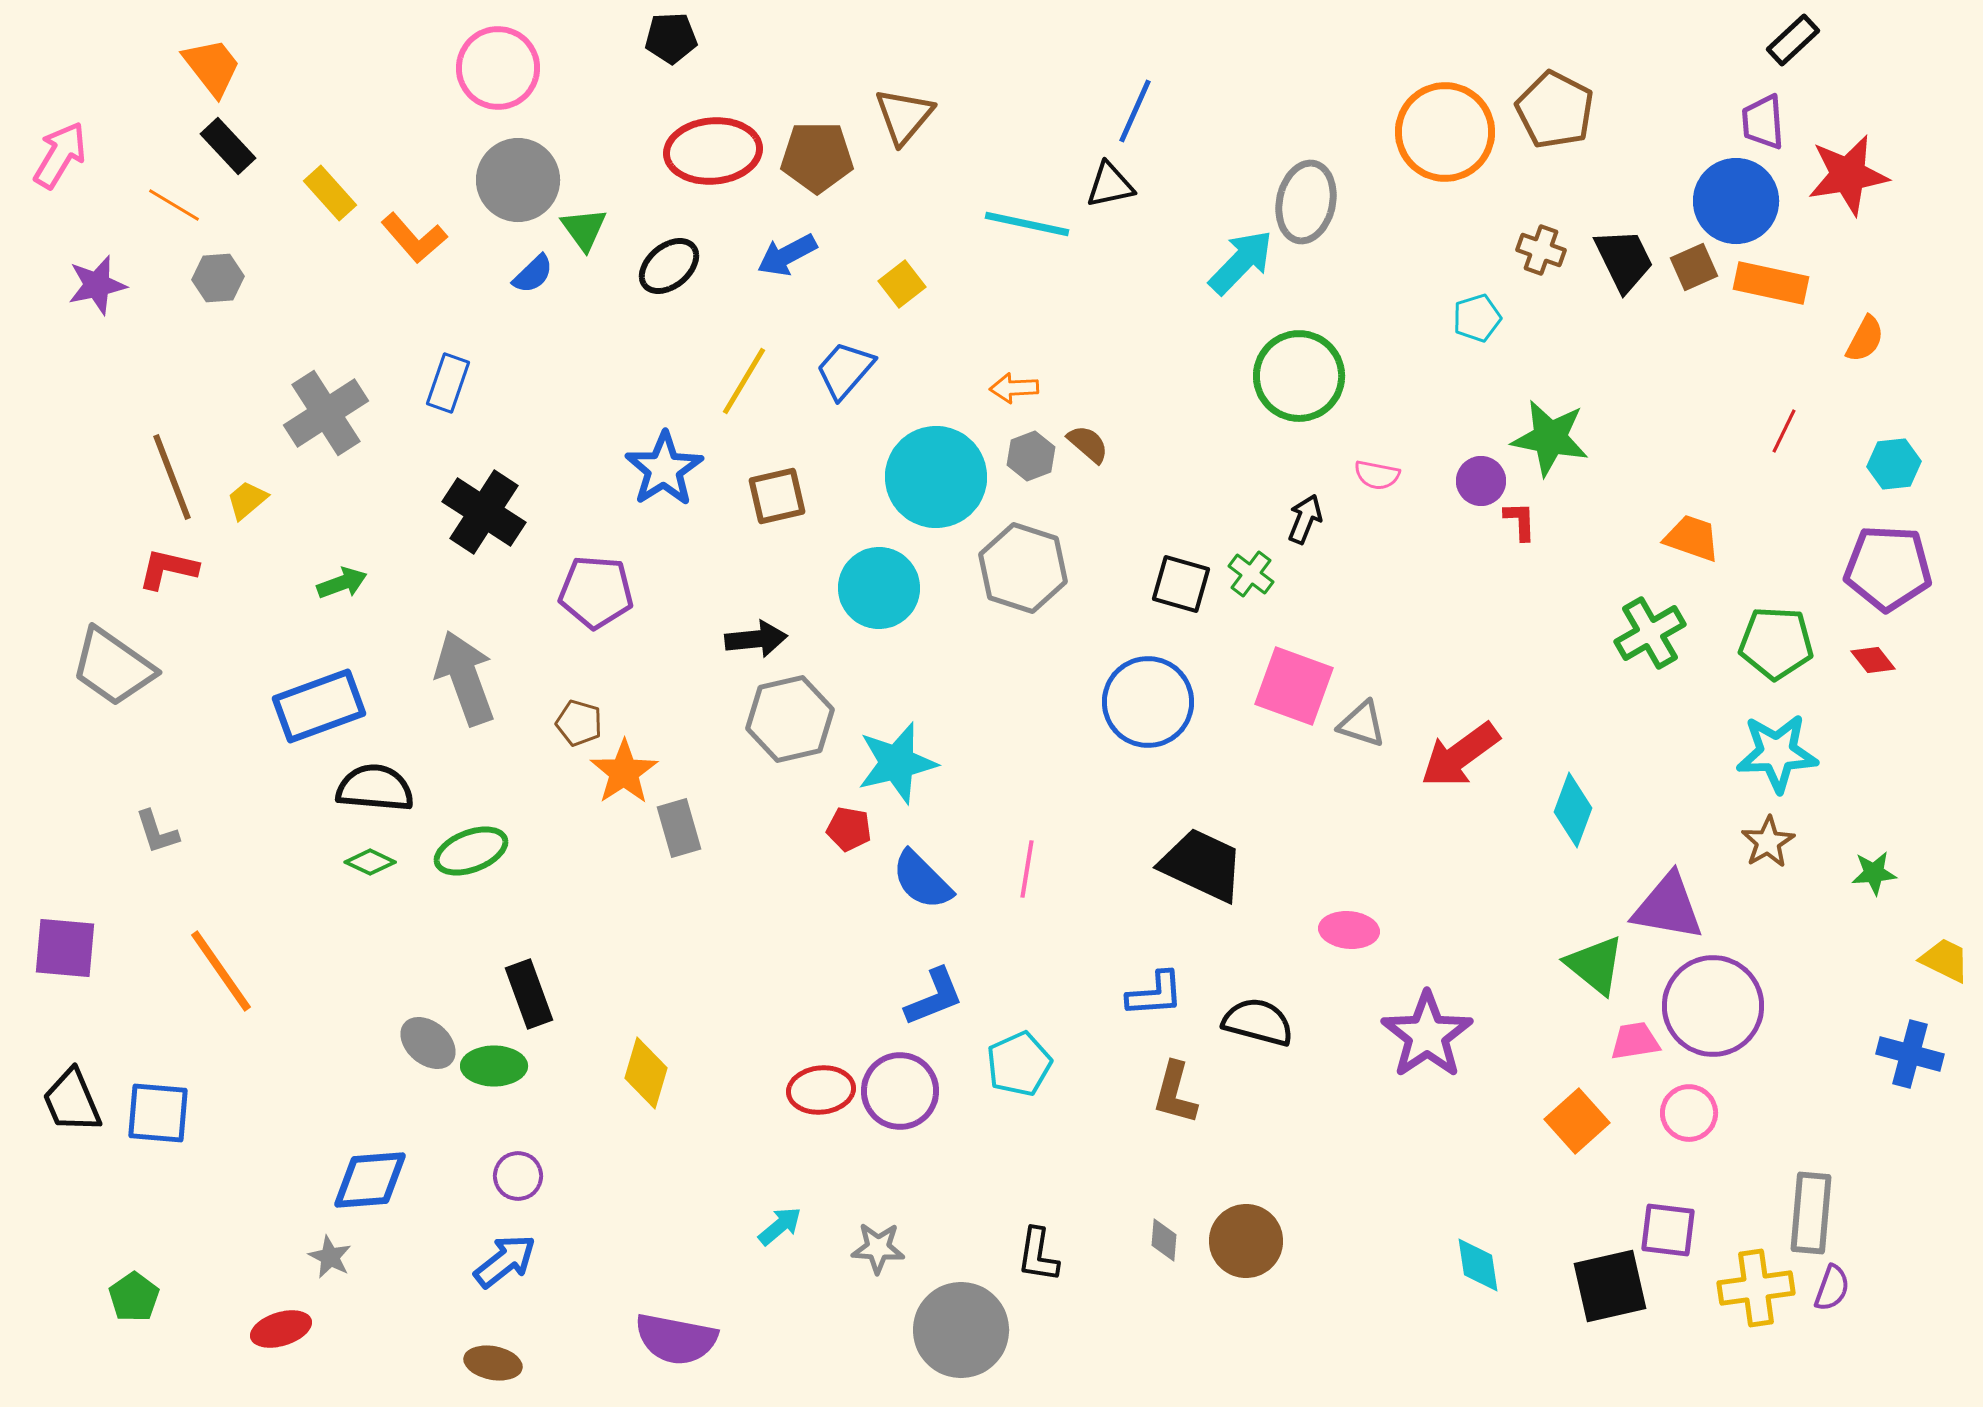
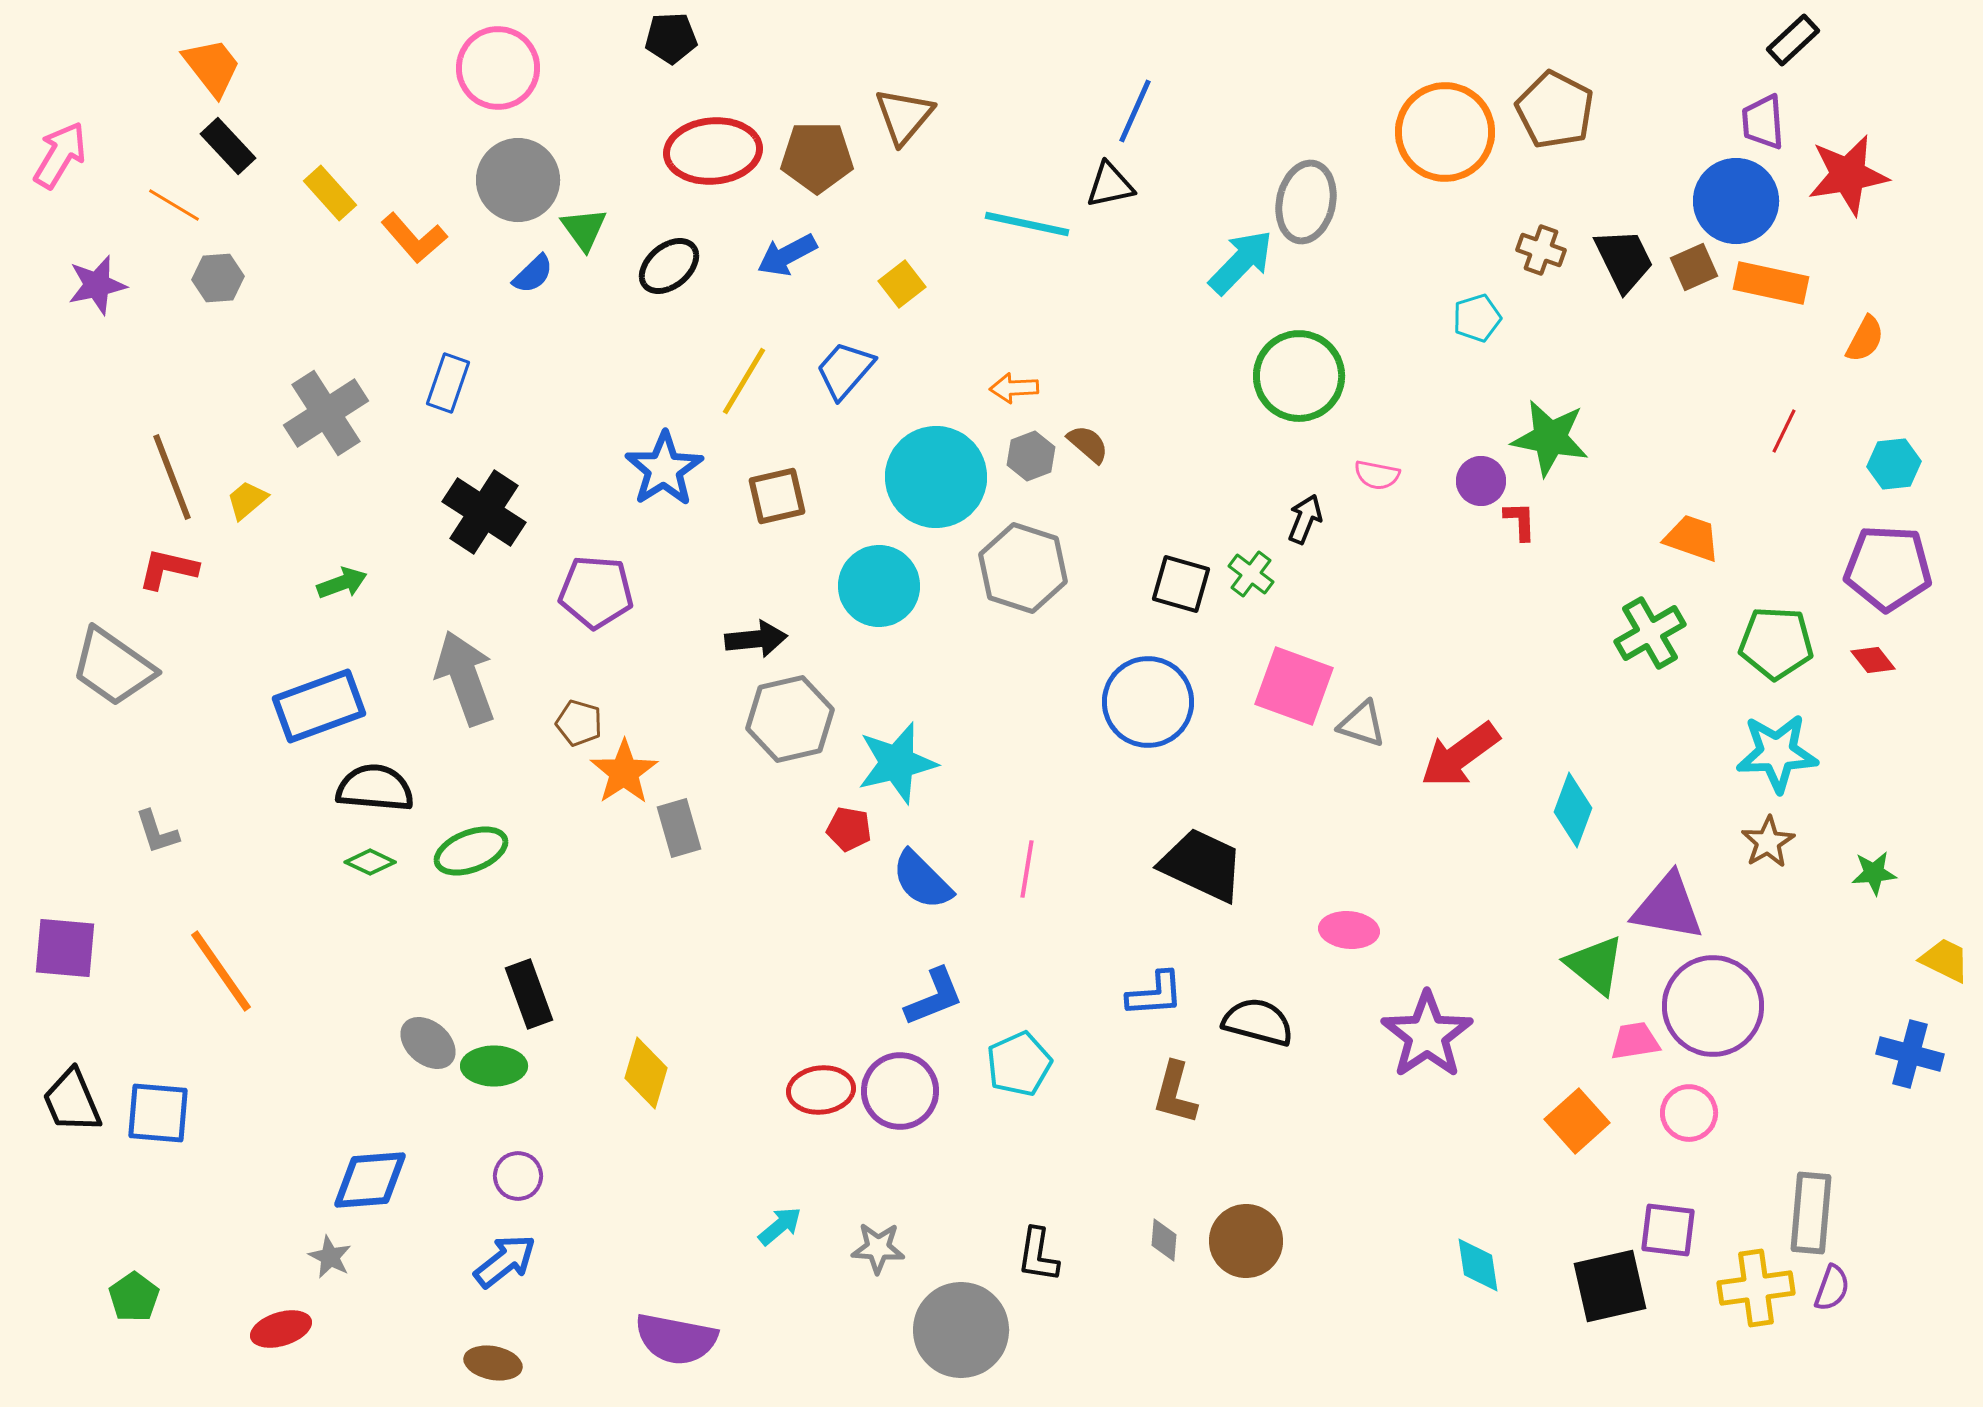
cyan circle at (879, 588): moved 2 px up
